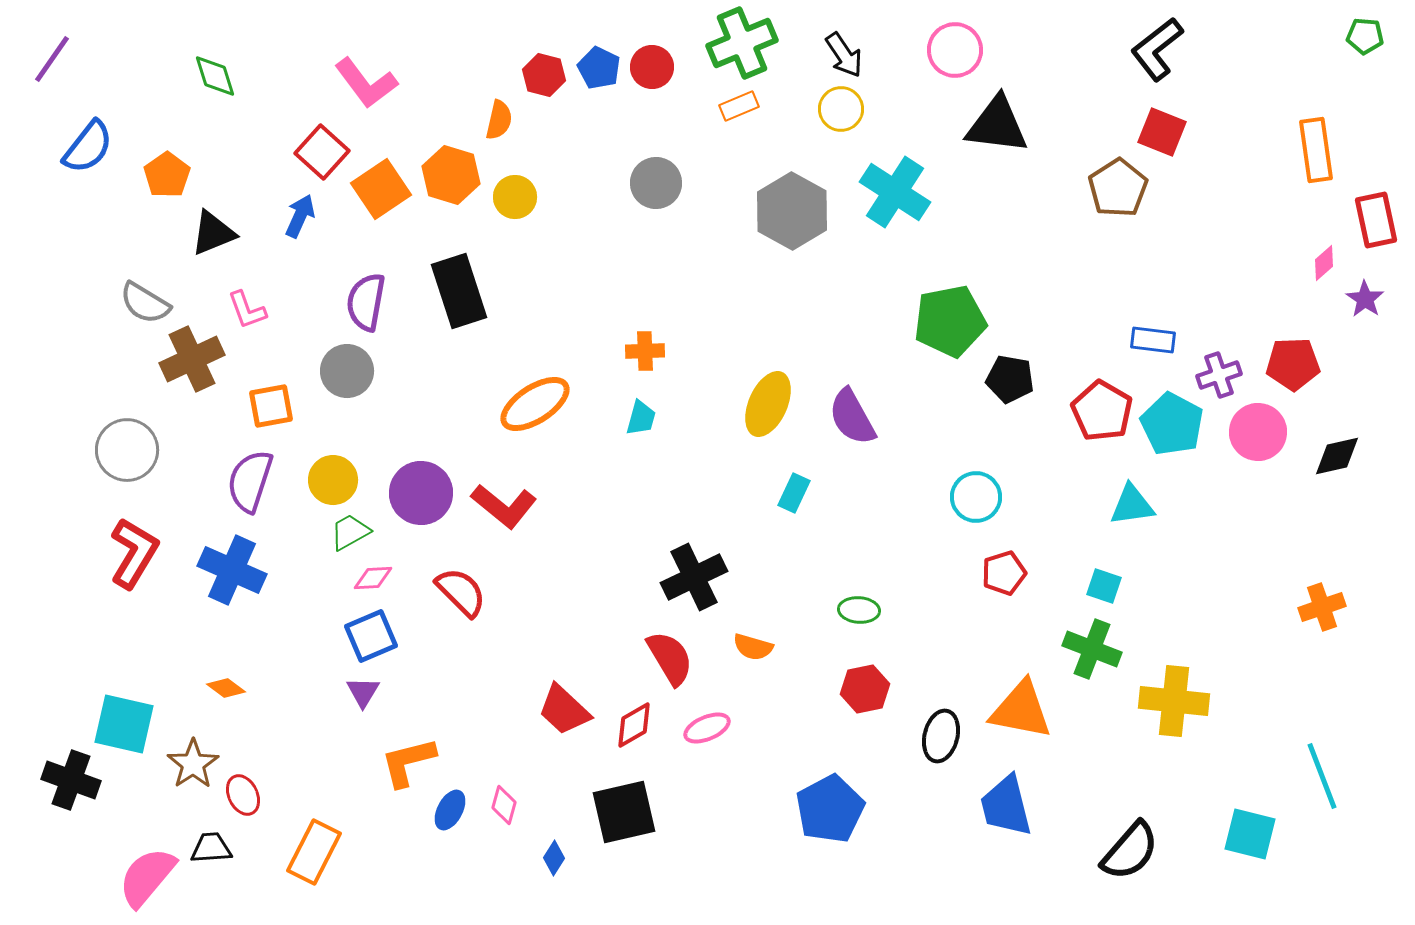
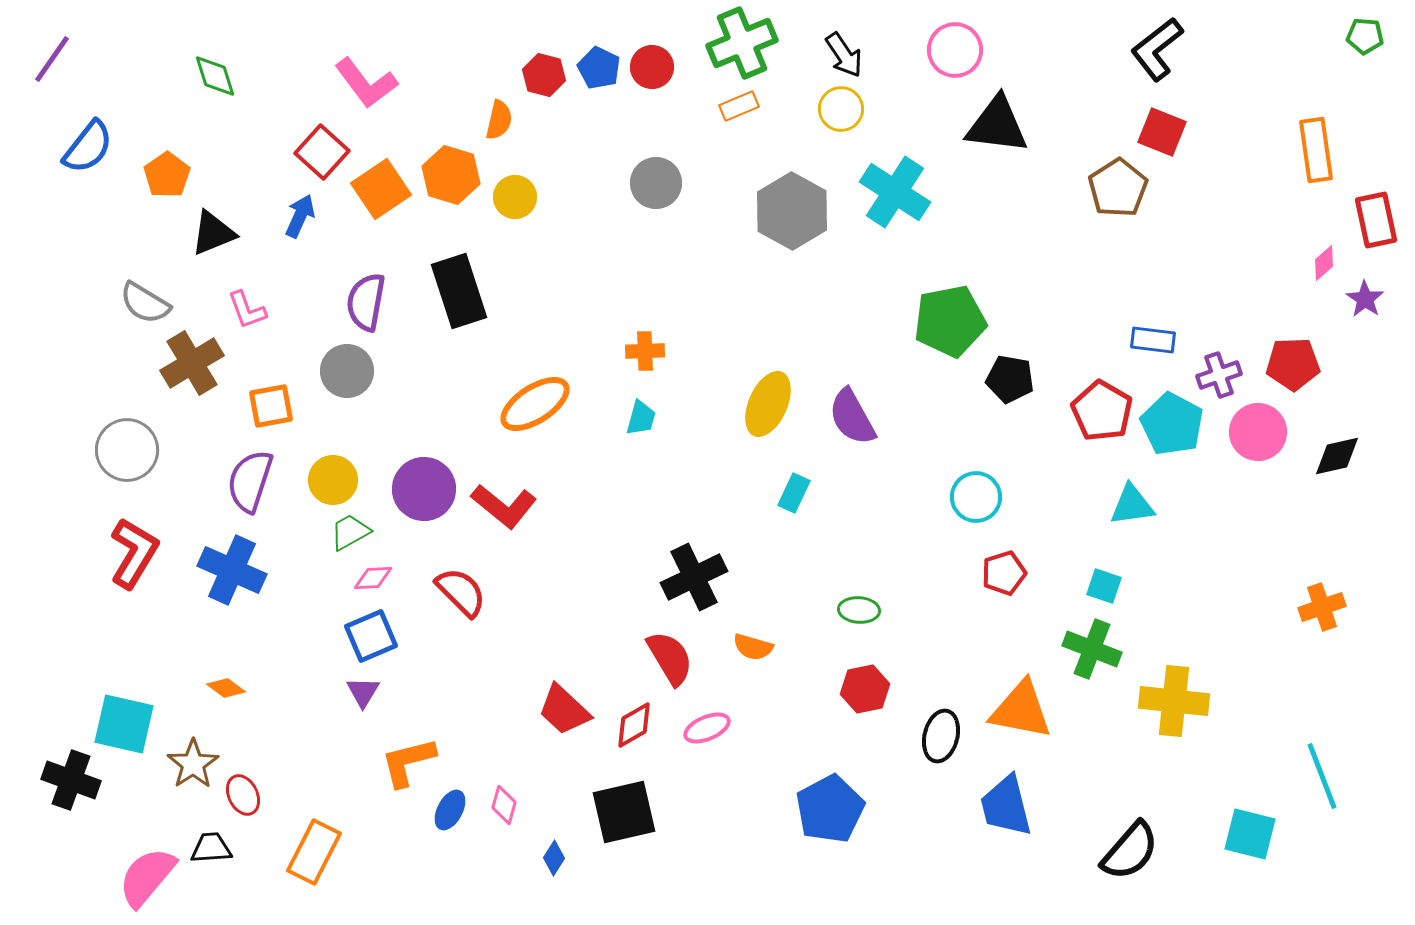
brown cross at (192, 359): moved 4 px down; rotated 6 degrees counterclockwise
purple circle at (421, 493): moved 3 px right, 4 px up
